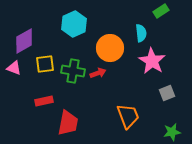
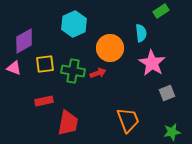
pink star: moved 2 px down
orange trapezoid: moved 4 px down
